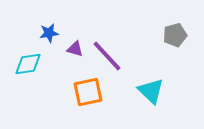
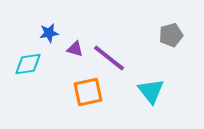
gray pentagon: moved 4 px left
purple line: moved 2 px right, 2 px down; rotated 9 degrees counterclockwise
cyan triangle: rotated 8 degrees clockwise
